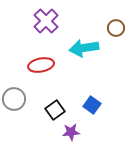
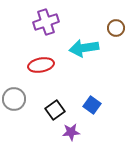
purple cross: moved 1 px down; rotated 25 degrees clockwise
